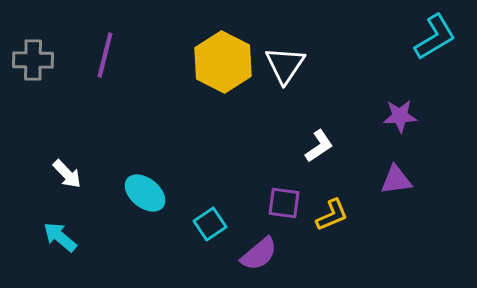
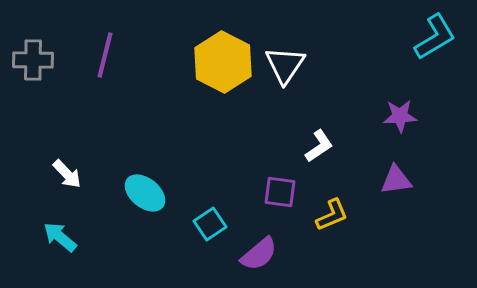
purple square: moved 4 px left, 11 px up
